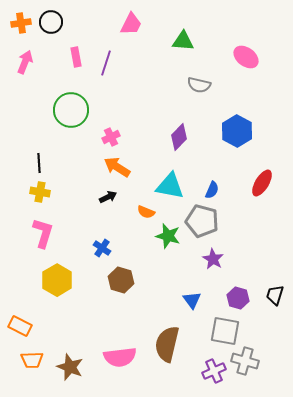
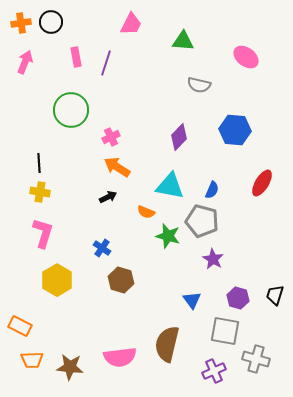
blue hexagon: moved 2 px left, 1 px up; rotated 24 degrees counterclockwise
gray cross: moved 11 px right, 2 px up
brown star: rotated 16 degrees counterclockwise
